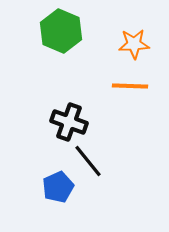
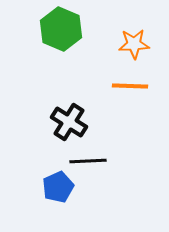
green hexagon: moved 2 px up
black cross: rotated 12 degrees clockwise
black line: rotated 54 degrees counterclockwise
